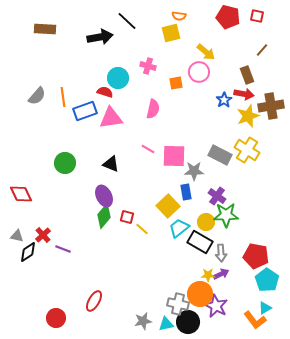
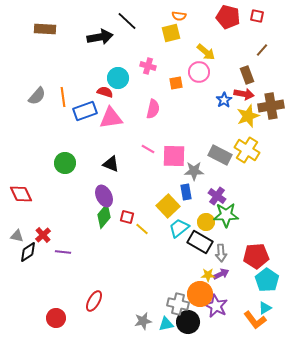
purple line at (63, 249): moved 3 px down; rotated 14 degrees counterclockwise
red pentagon at (256, 256): rotated 15 degrees counterclockwise
